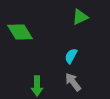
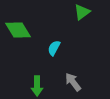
green triangle: moved 2 px right, 5 px up; rotated 12 degrees counterclockwise
green diamond: moved 2 px left, 2 px up
cyan semicircle: moved 17 px left, 8 px up
